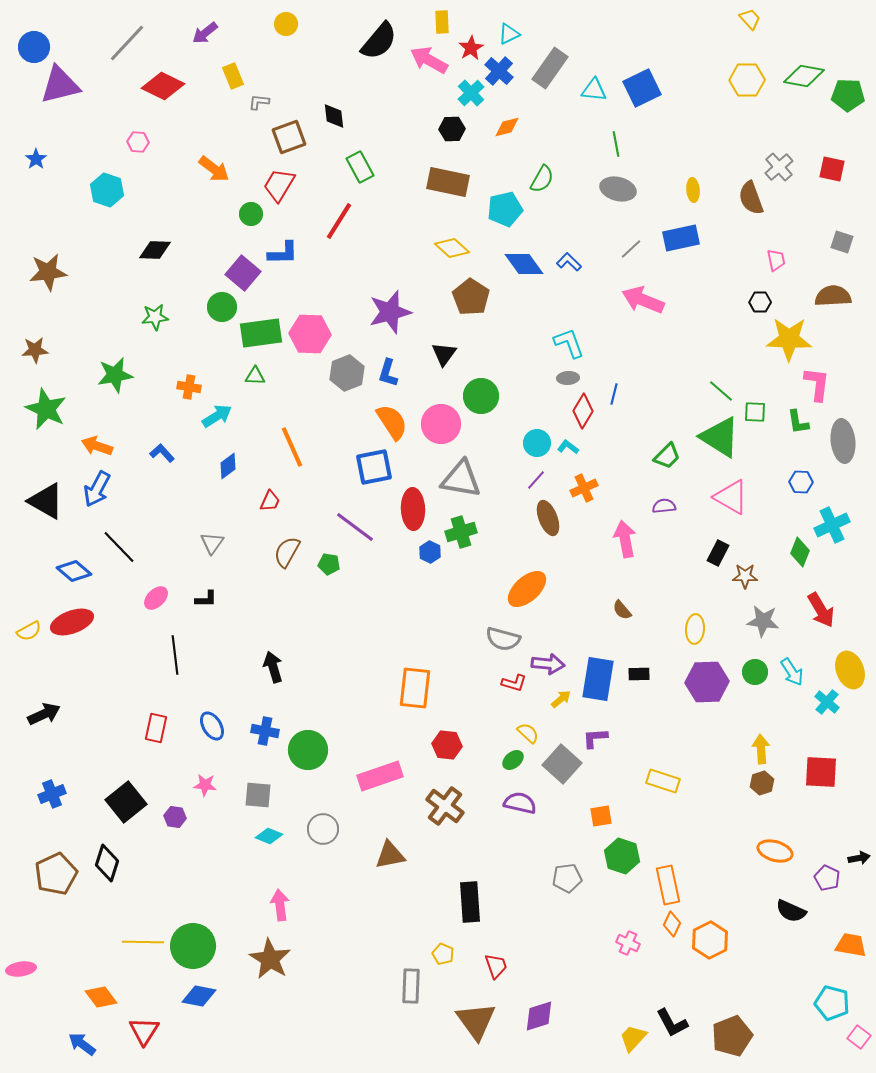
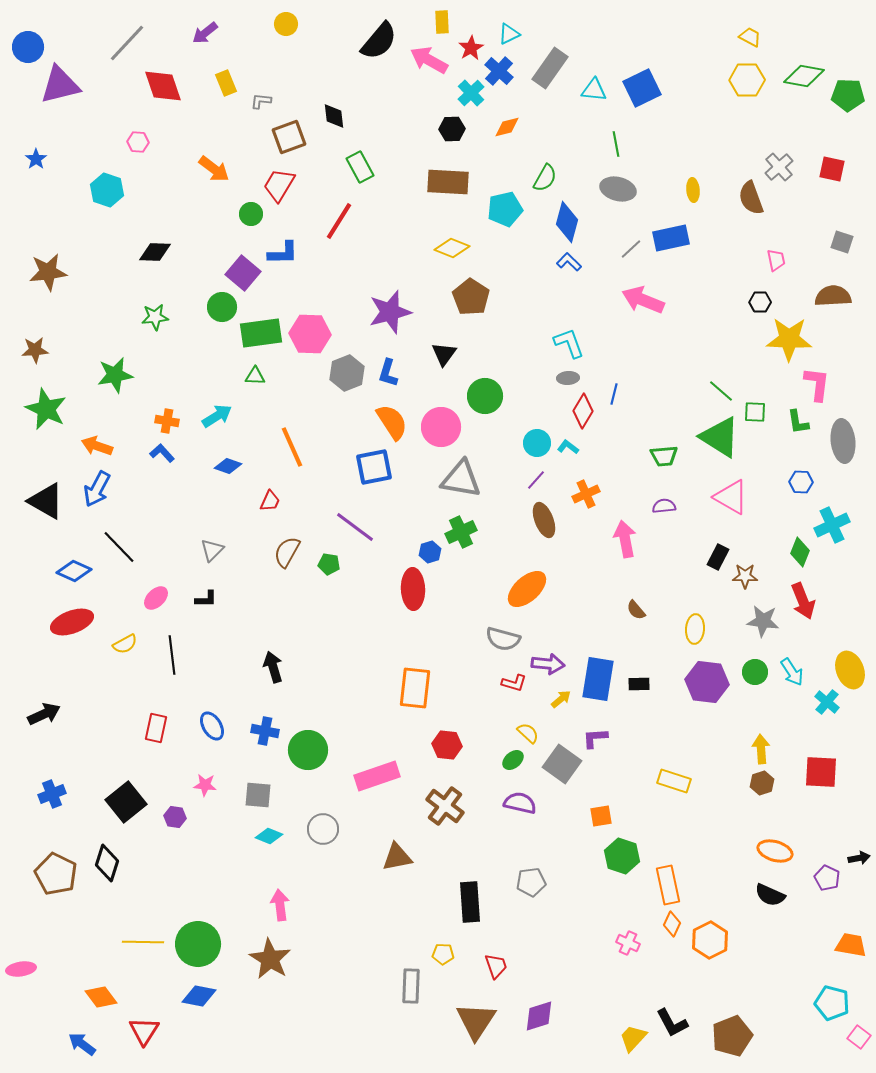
yellow trapezoid at (750, 19): moved 18 px down; rotated 20 degrees counterclockwise
blue circle at (34, 47): moved 6 px left
yellow rectangle at (233, 76): moved 7 px left, 7 px down
red diamond at (163, 86): rotated 45 degrees clockwise
gray L-shape at (259, 102): moved 2 px right, 1 px up
green semicircle at (542, 179): moved 3 px right, 1 px up
brown rectangle at (448, 182): rotated 9 degrees counterclockwise
blue rectangle at (681, 238): moved 10 px left
yellow diamond at (452, 248): rotated 20 degrees counterclockwise
black diamond at (155, 250): moved 2 px down
blue diamond at (524, 264): moved 43 px right, 42 px up; rotated 51 degrees clockwise
orange cross at (189, 387): moved 22 px left, 34 px down
green circle at (481, 396): moved 4 px right
pink circle at (441, 424): moved 3 px down
green trapezoid at (667, 456): moved 3 px left; rotated 40 degrees clockwise
blue diamond at (228, 466): rotated 56 degrees clockwise
orange cross at (584, 488): moved 2 px right, 6 px down
red ellipse at (413, 509): moved 80 px down
brown ellipse at (548, 518): moved 4 px left, 2 px down
green cross at (461, 532): rotated 8 degrees counterclockwise
gray triangle at (212, 543): moved 7 px down; rotated 10 degrees clockwise
blue hexagon at (430, 552): rotated 15 degrees clockwise
black rectangle at (718, 553): moved 4 px down
blue diamond at (74, 571): rotated 16 degrees counterclockwise
brown semicircle at (622, 610): moved 14 px right
red arrow at (821, 610): moved 18 px left, 9 px up; rotated 9 degrees clockwise
yellow semicircle at (29, 631): moved 96 px right, 13 px down
black line at (175, 655): moved 3 px left
black rectangle at (639, 674): moved 10 px down
purple hexagon at (707, 682): rotated 9 degrees clockwise
gray square at (562, 764): rotated 6 degrees counterclockwise
pink rectangle at (380, 776): moved 3 px left
yellow rectangle at (663, 781): moved 11 px right
brown triangle at (390, 855): moved 7 px right, 2 px down
brown pentagon at (56, 874): rotated 21 degrees counterclockwise
gray pentagon at (567, 878): moved 36 px left, 4 px down
black semicircle at (791, 911): moved 21 px left, 16 px up
green circle at (193, 946): moved 5 px right, 2 px up
yellow pentagon at (443, 954): rotated 20 degrees counterclockwise
brown triangle at (476, 1021): rotated 9 degrees clockwise
